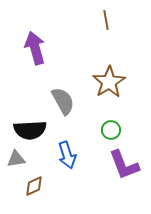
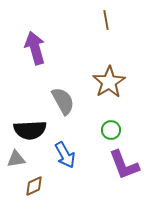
blue arrow: moved 2 px left; rotated 12 degrees counterclockwise
